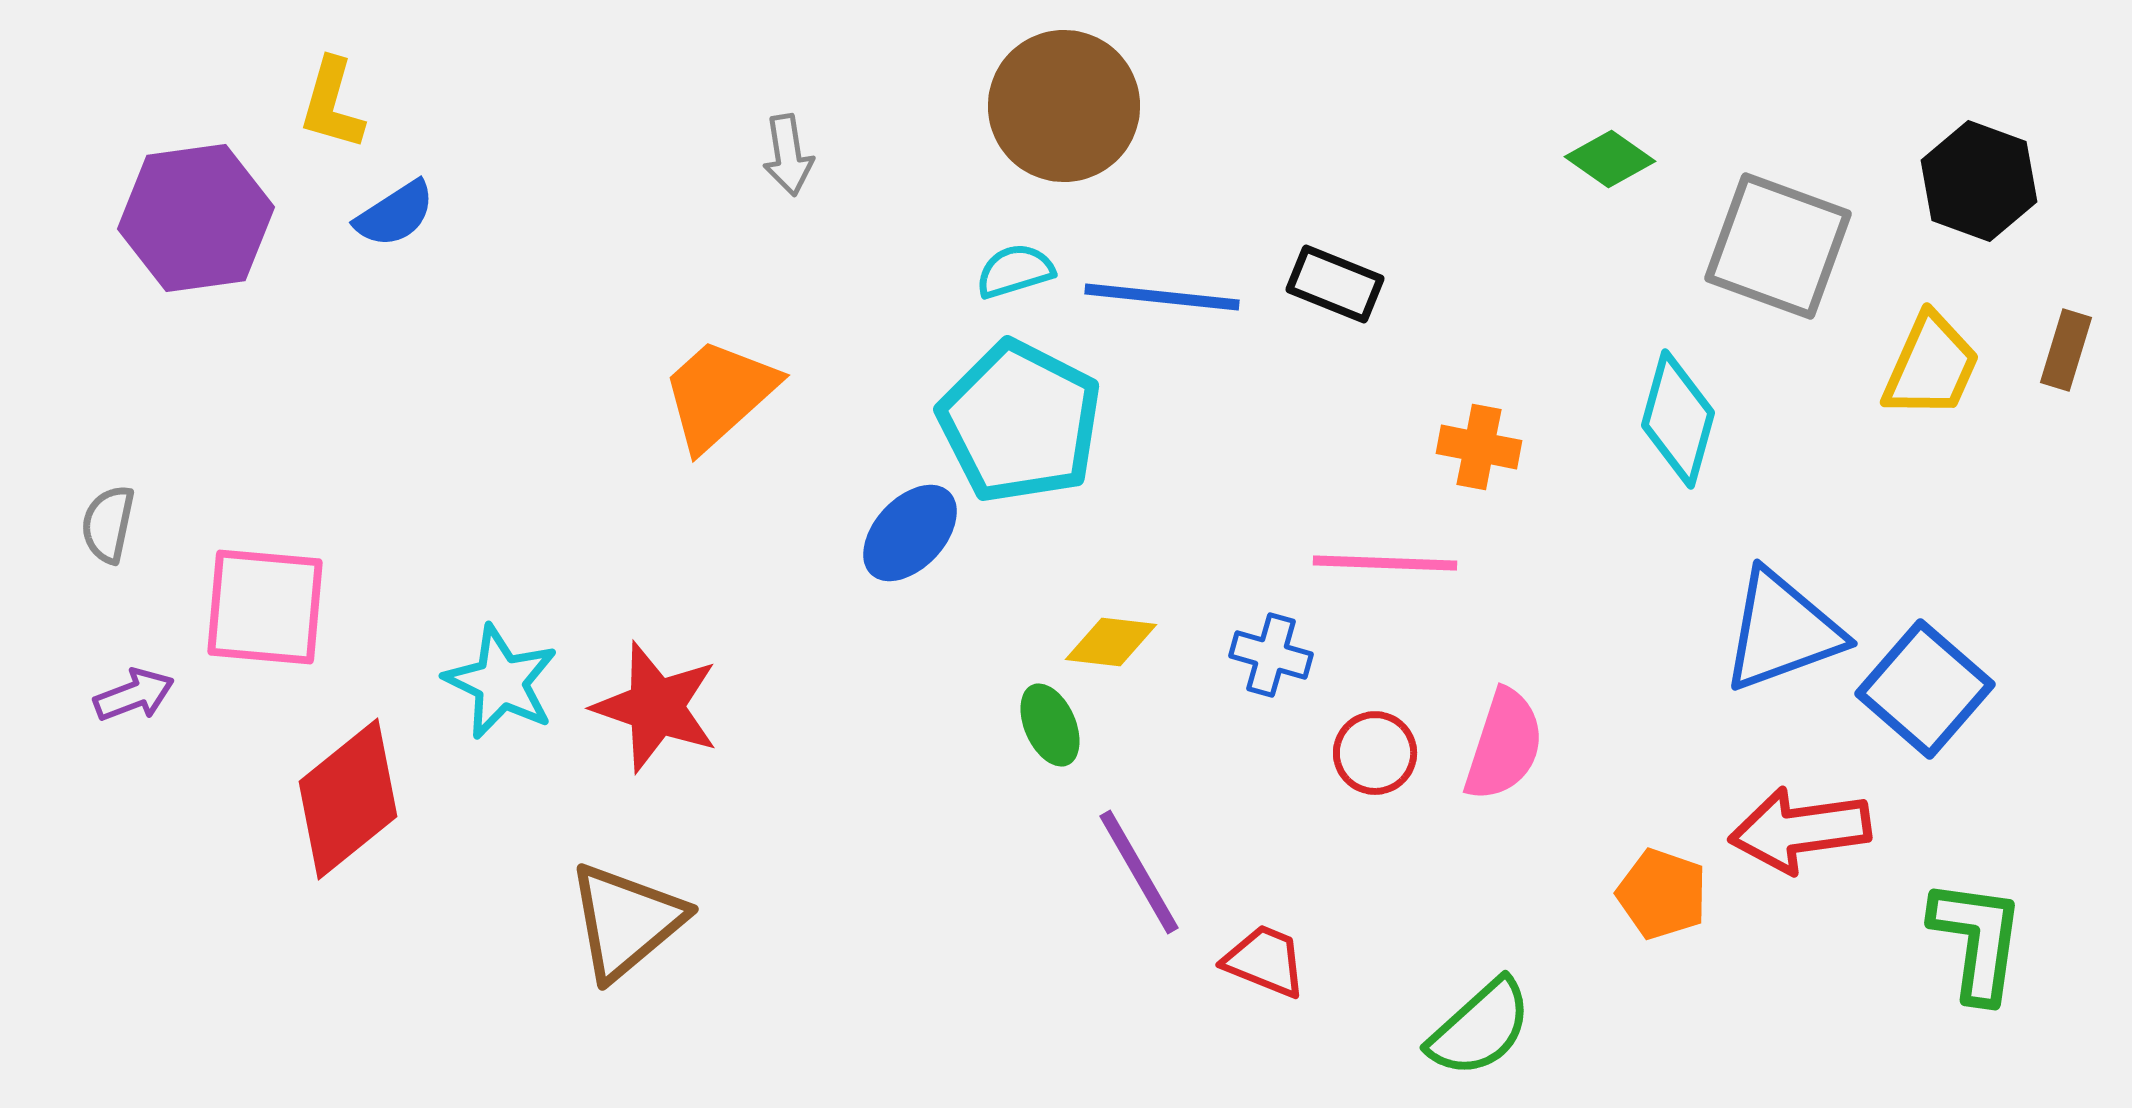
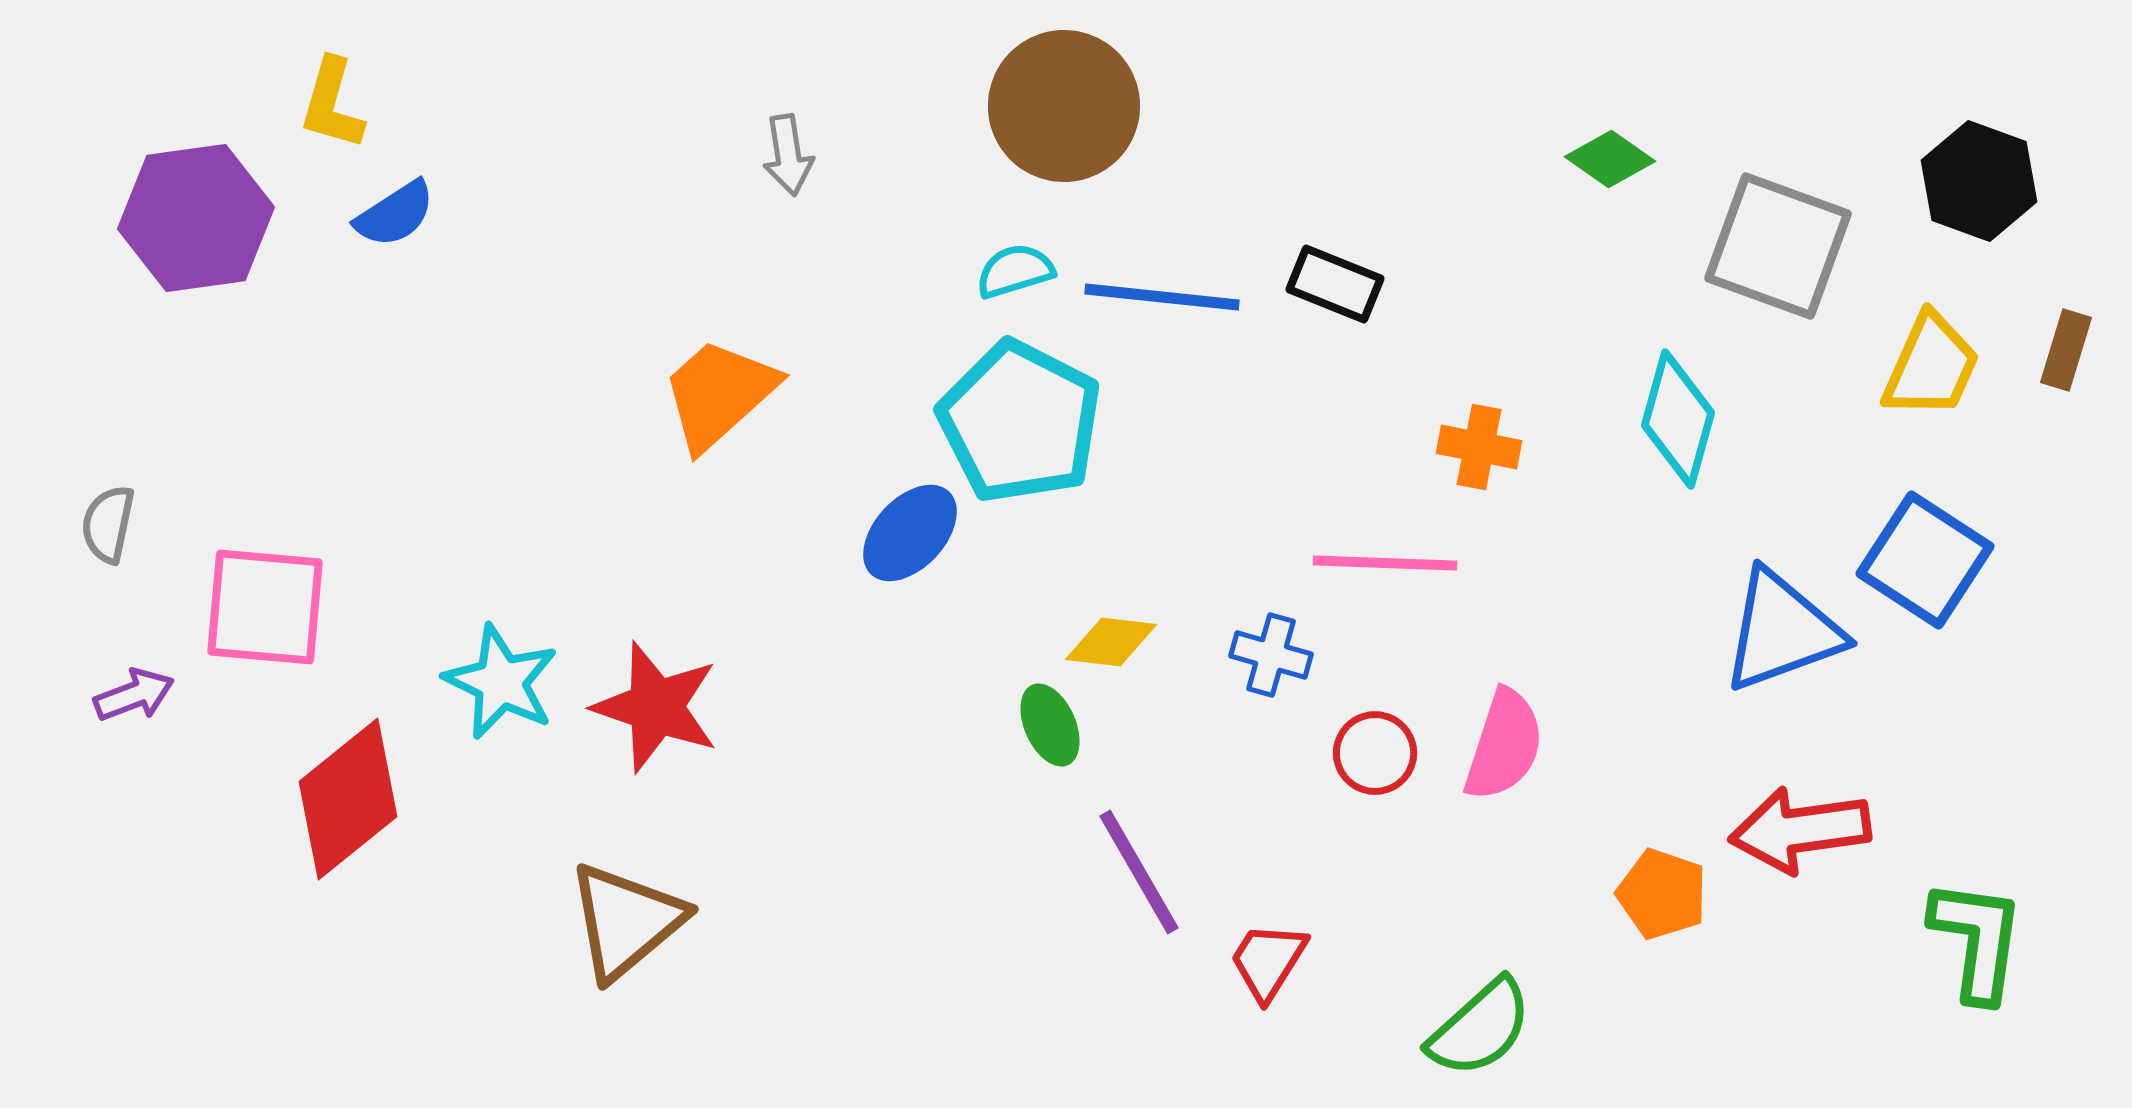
blue square: moved 129 px up; rotated 8 degrees counterclockwise
red trapezoid: moved 3 px right; rotated 80 degrees counterclockwise
